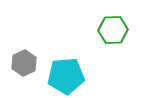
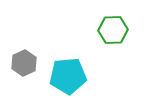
cyan pentagon: moved 2 px right
